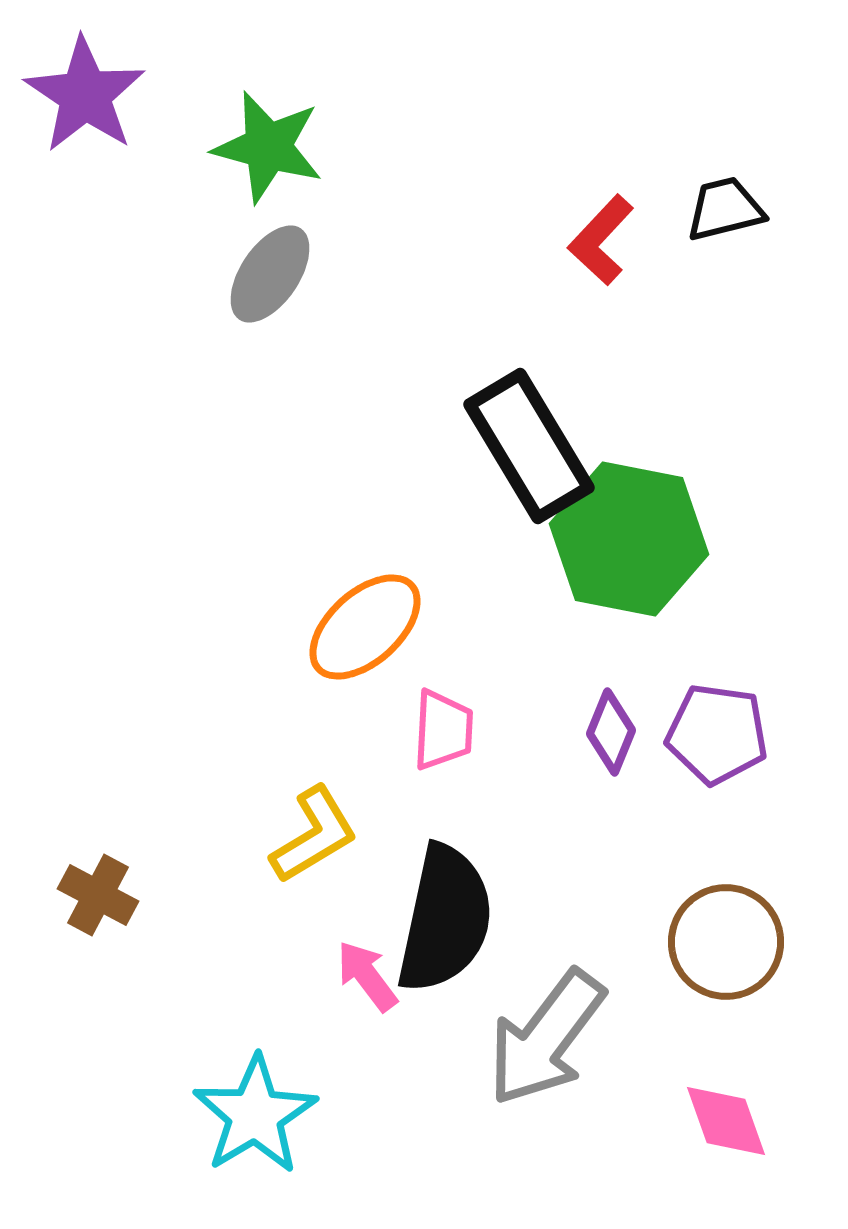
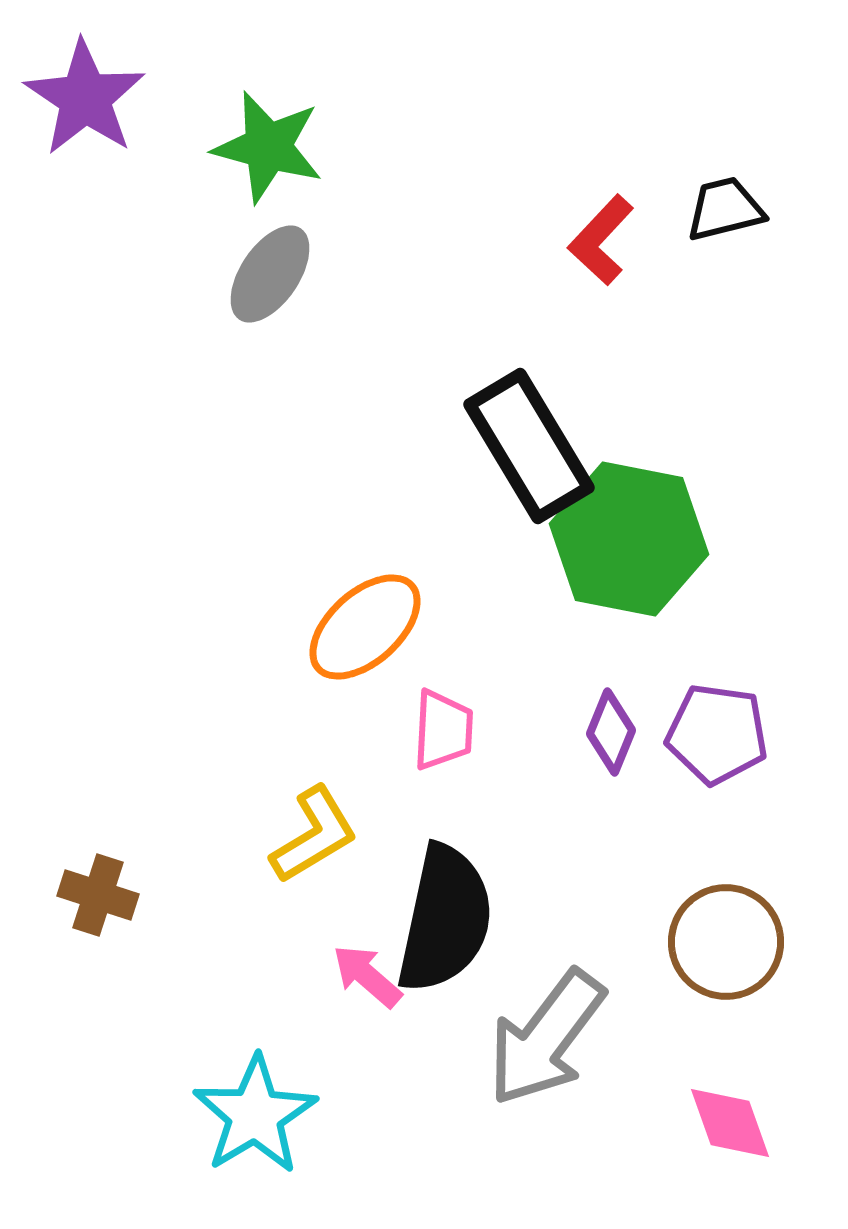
purple star: moved 3 px down
brown cross: rotated 10 degrees counterclockwise
pink arrow: rotated 12 degrees counterclockwise
pink diamond: moved 4 px right, 2 px down
